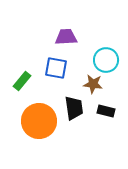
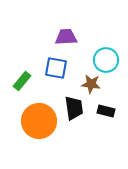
brown star: moved 2 px left
